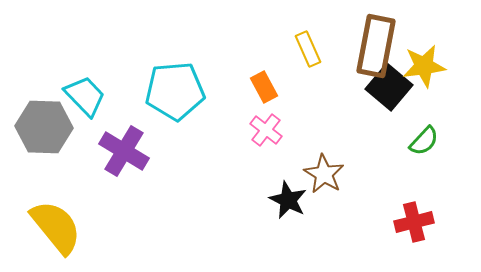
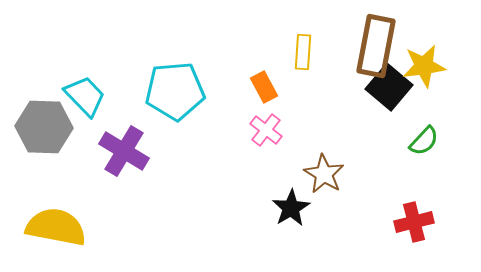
yellow rectangle: moved 5 px left, 3 px down; rotated 28 degrees clockwise
black star: moved 3 px right, 8 px down; rotated 15 degrees clockwise
yellow semicircle: rotated 40 degrees counterclockwise
